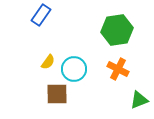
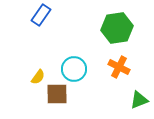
green hexagon: moved 2 px up
yellow semicircle: moved 10 px left, 15 px down
orange cross: moved 1 px right, 2 px up
